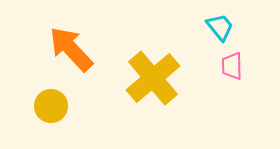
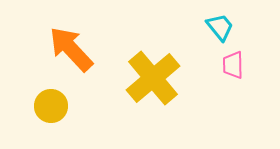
pink trapezoid: moved 1 px right, 1 px up
